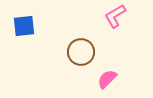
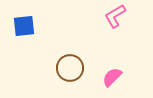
brown circle: moved 11 px left, 16 px down
pink semicircle: moved 5 px right, 2 px up
